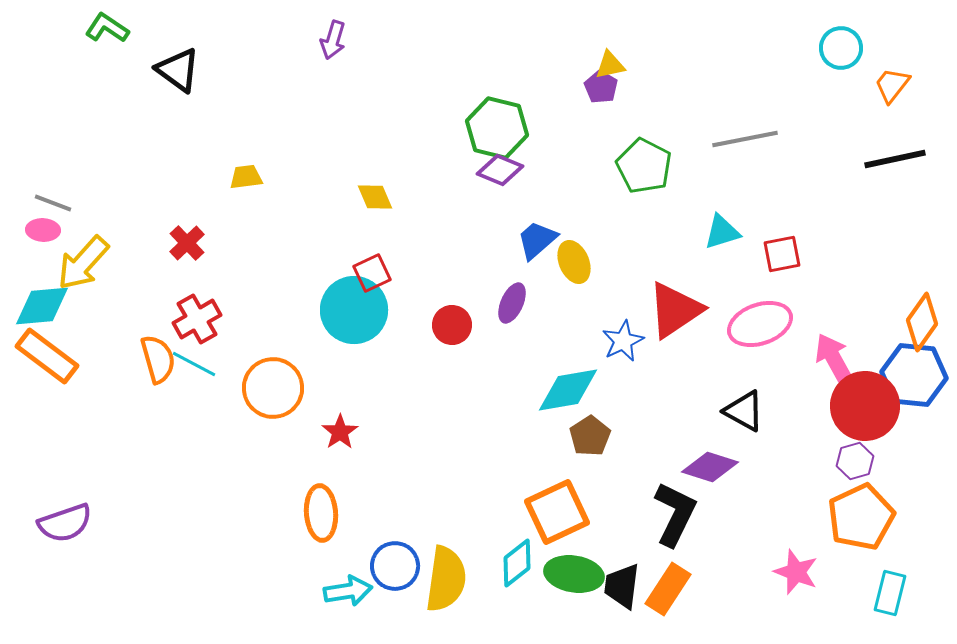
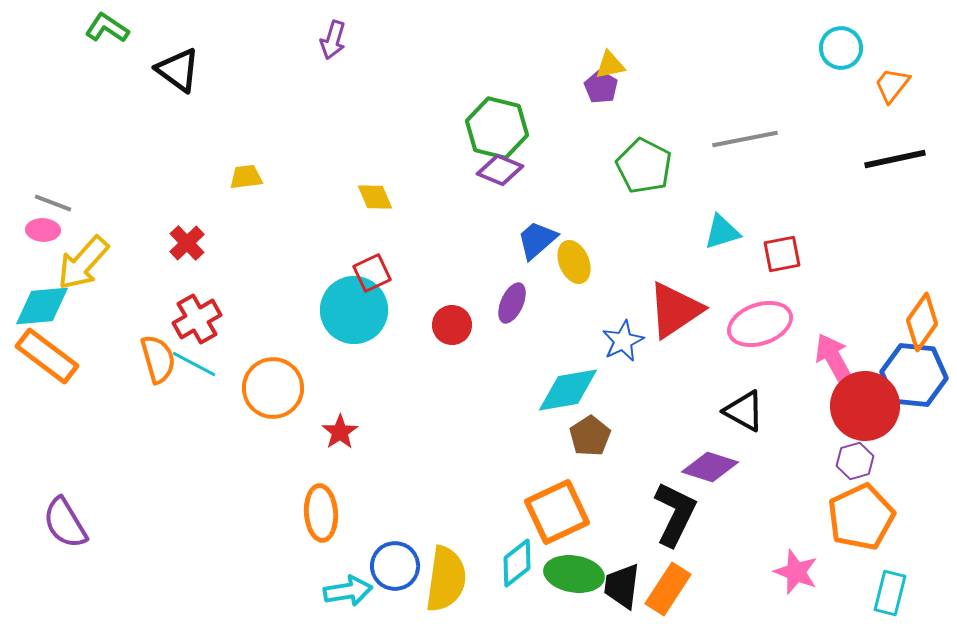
purple semicircle at (65, 523): rotated 78 degrees clockwise
